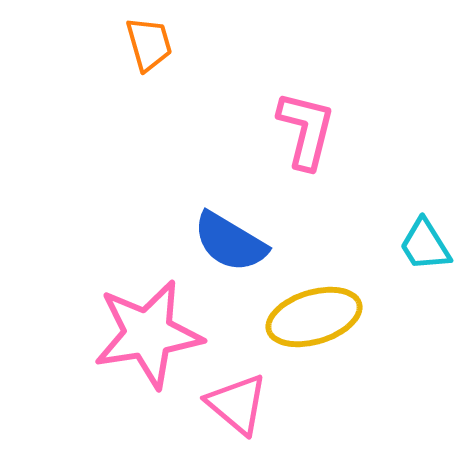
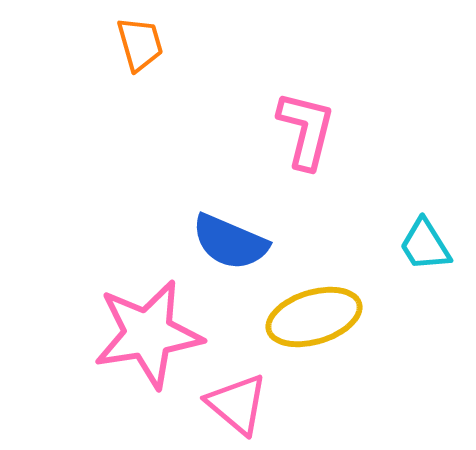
orange trapezoid: moved 9 px left
blue semicircle: rotated 8 degrees counterclockwise
